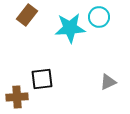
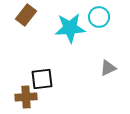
brown rectangle: moved 1 px left
gray triangle: moved 14 px up
brown cross: moved 9 px right
